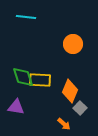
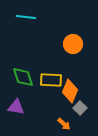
yellow rectangle: moved 11 px right
